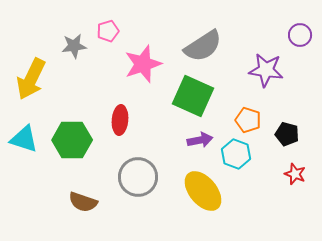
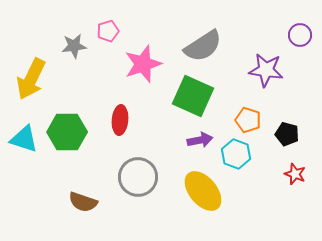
green hexagon: moved 5 px left, 8 px up
